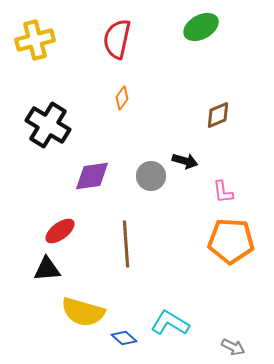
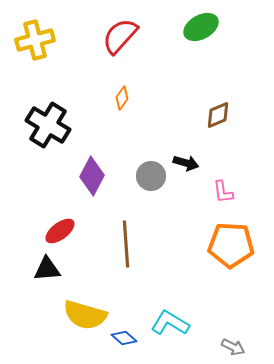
red semicircle: moved 3 px right, 3 px up; rotated 30 degrees clockwise
black arrow: moved 1 px right, 2 px down
purple diamond: rotated 54 degrees counterclockwise
orange pentagon: moved 4 px down
yellow semicircle: moved 2 px right, 3 px down
